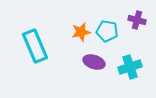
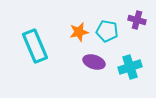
orange star: moved 2 px left
